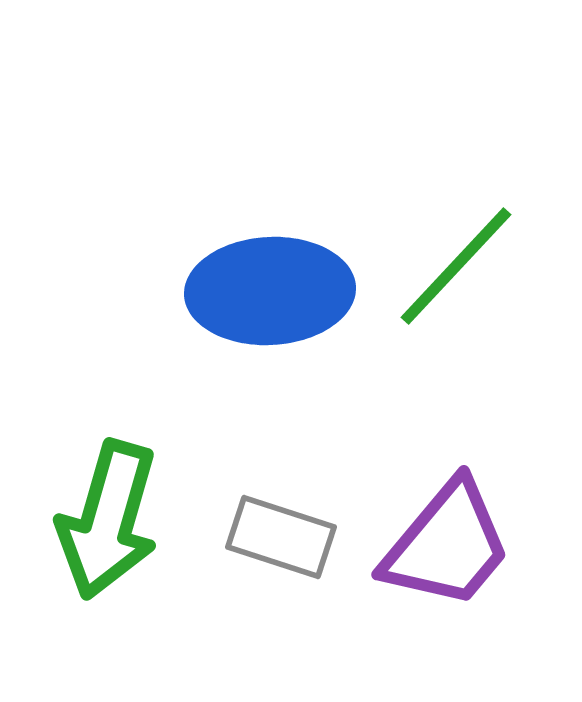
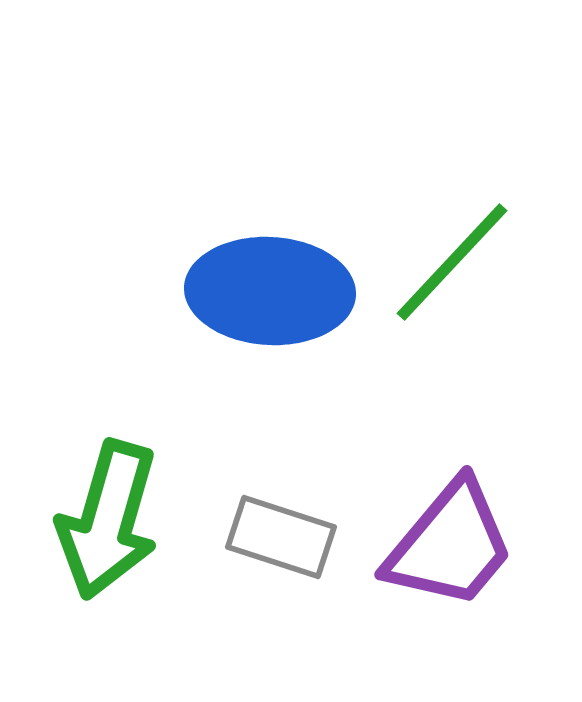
green line: moved 4 px left, 4 px up
blue ellipse: rotated 6 degrees clockwise
purple trapezoid: moved 3 px right
